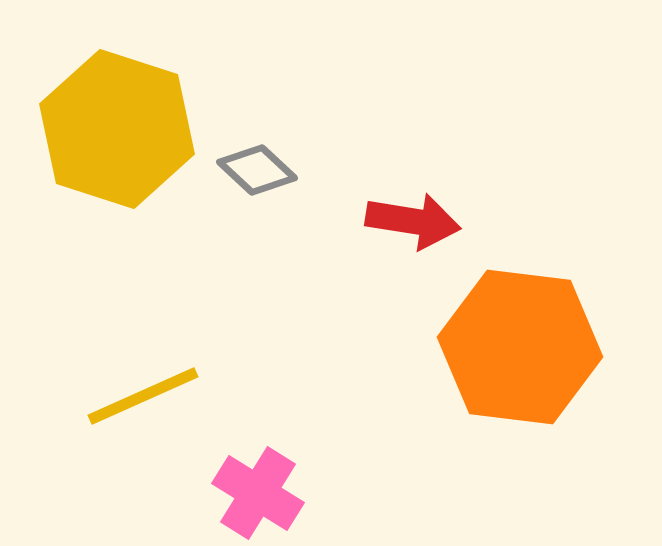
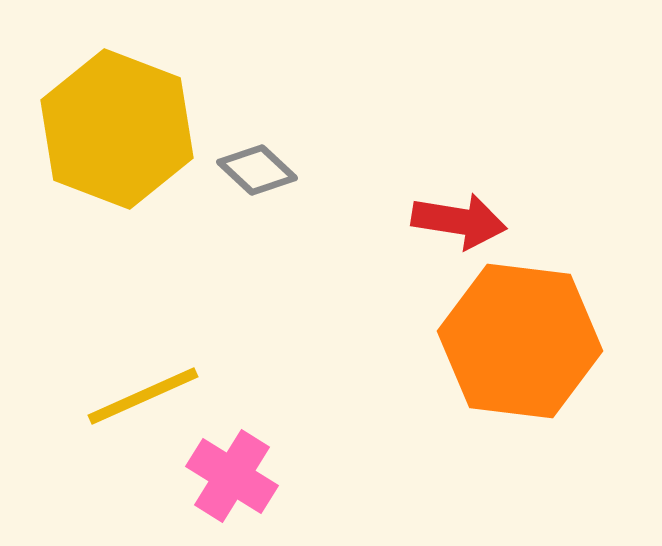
yellow hexagon: rotated 3 degrees clockwise
red arrow: moved 46 px right
orange hexagon: moved 6 px up
pink cross: moved 26 px left, 17 px up
